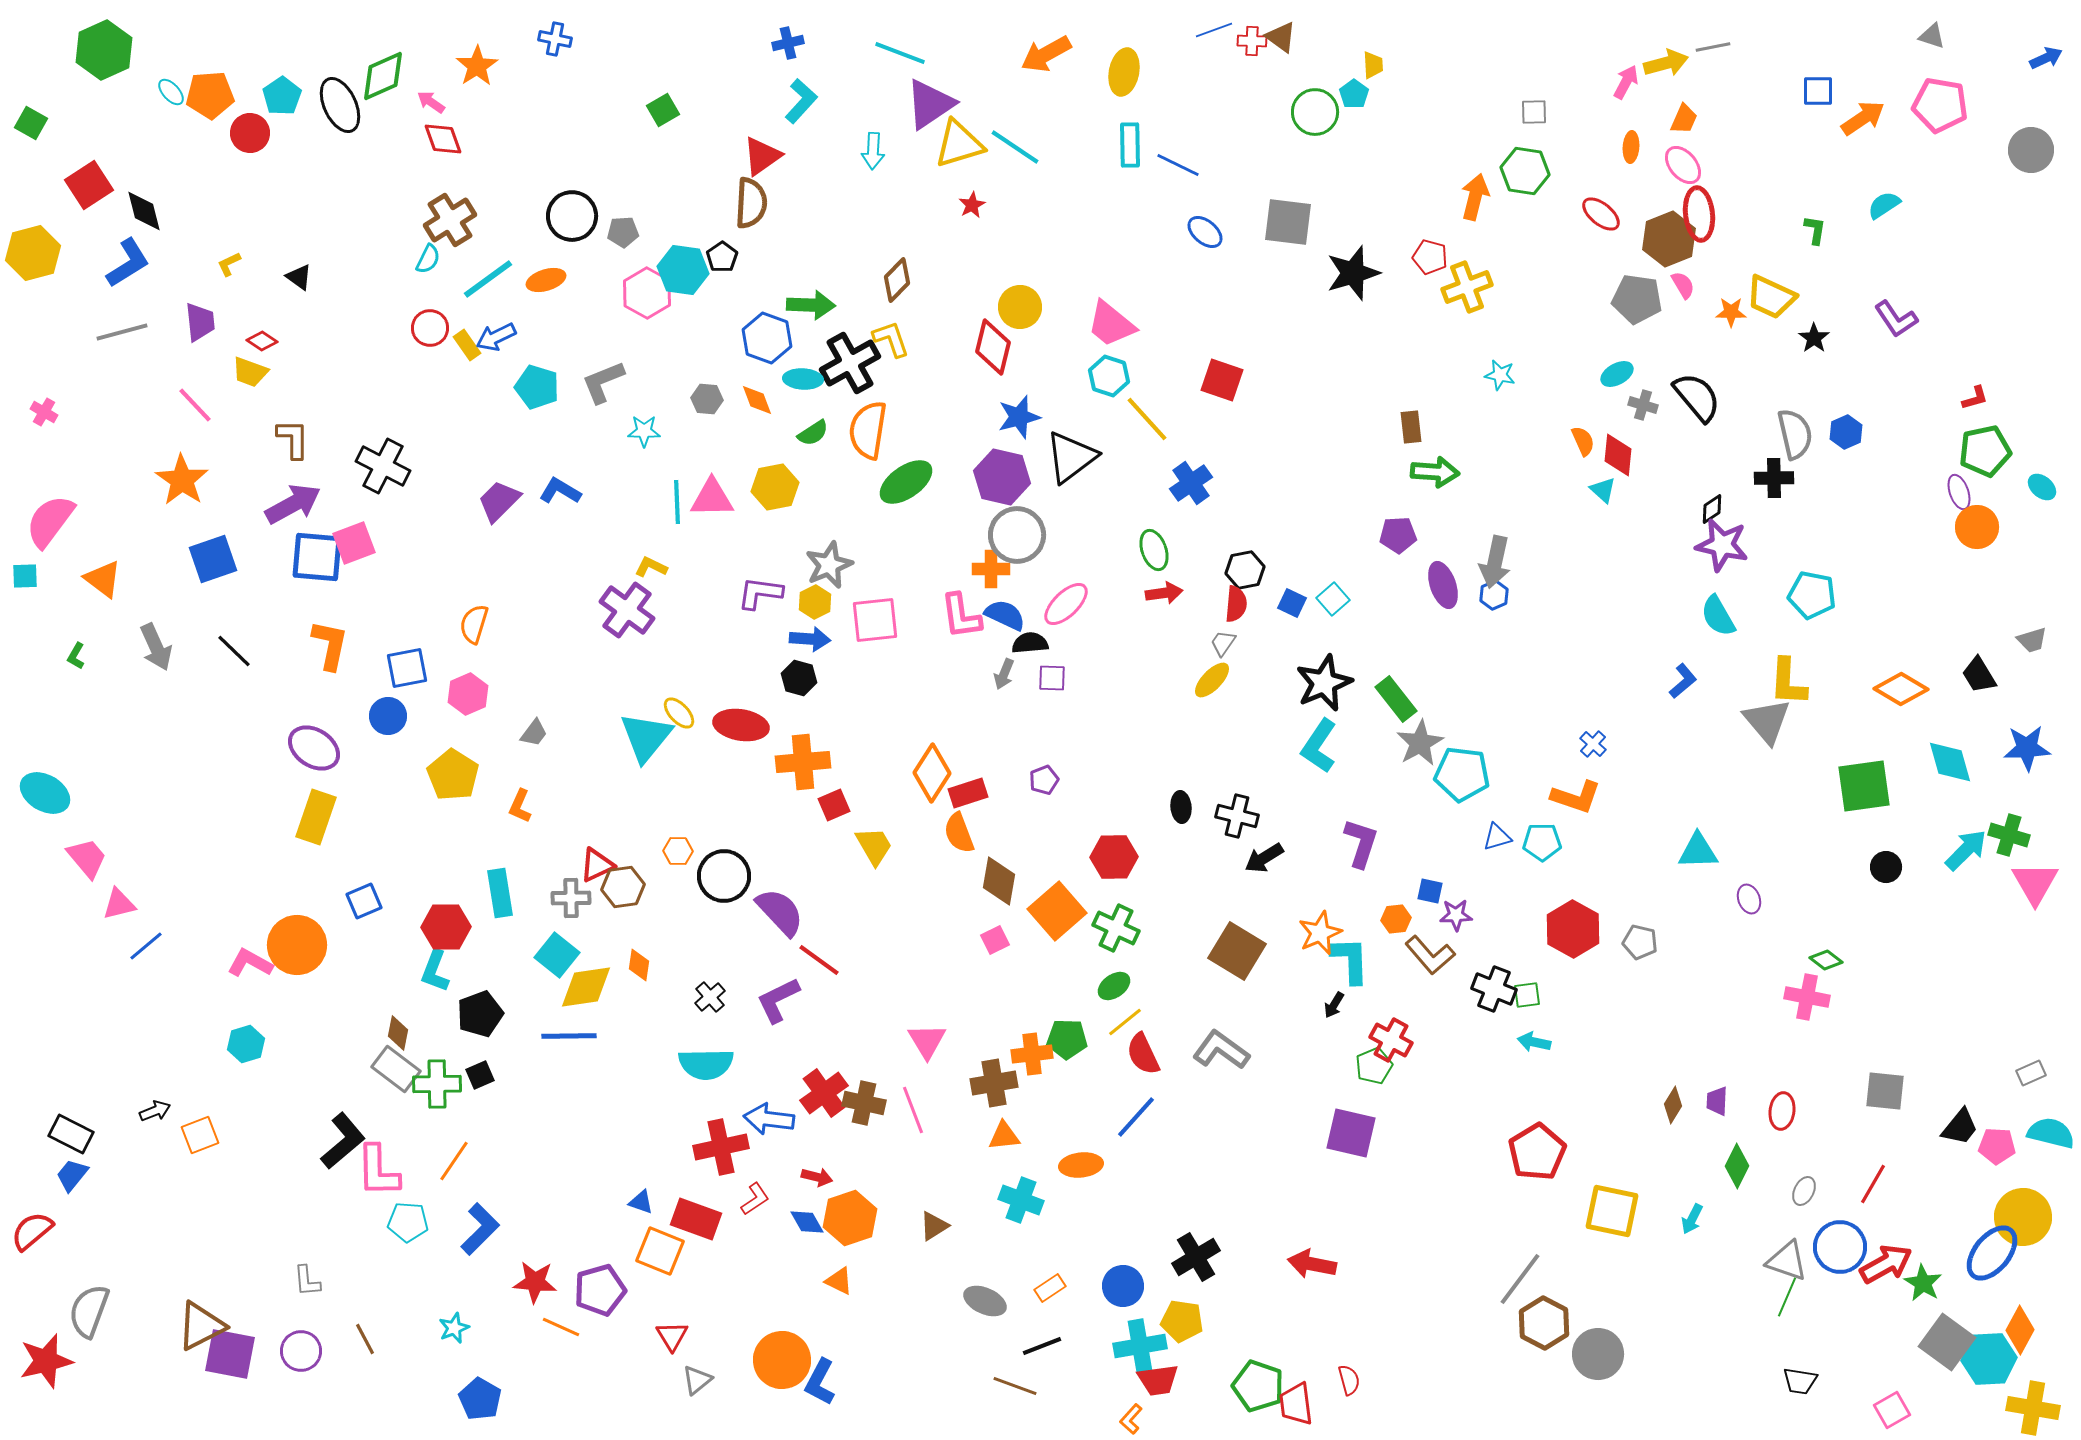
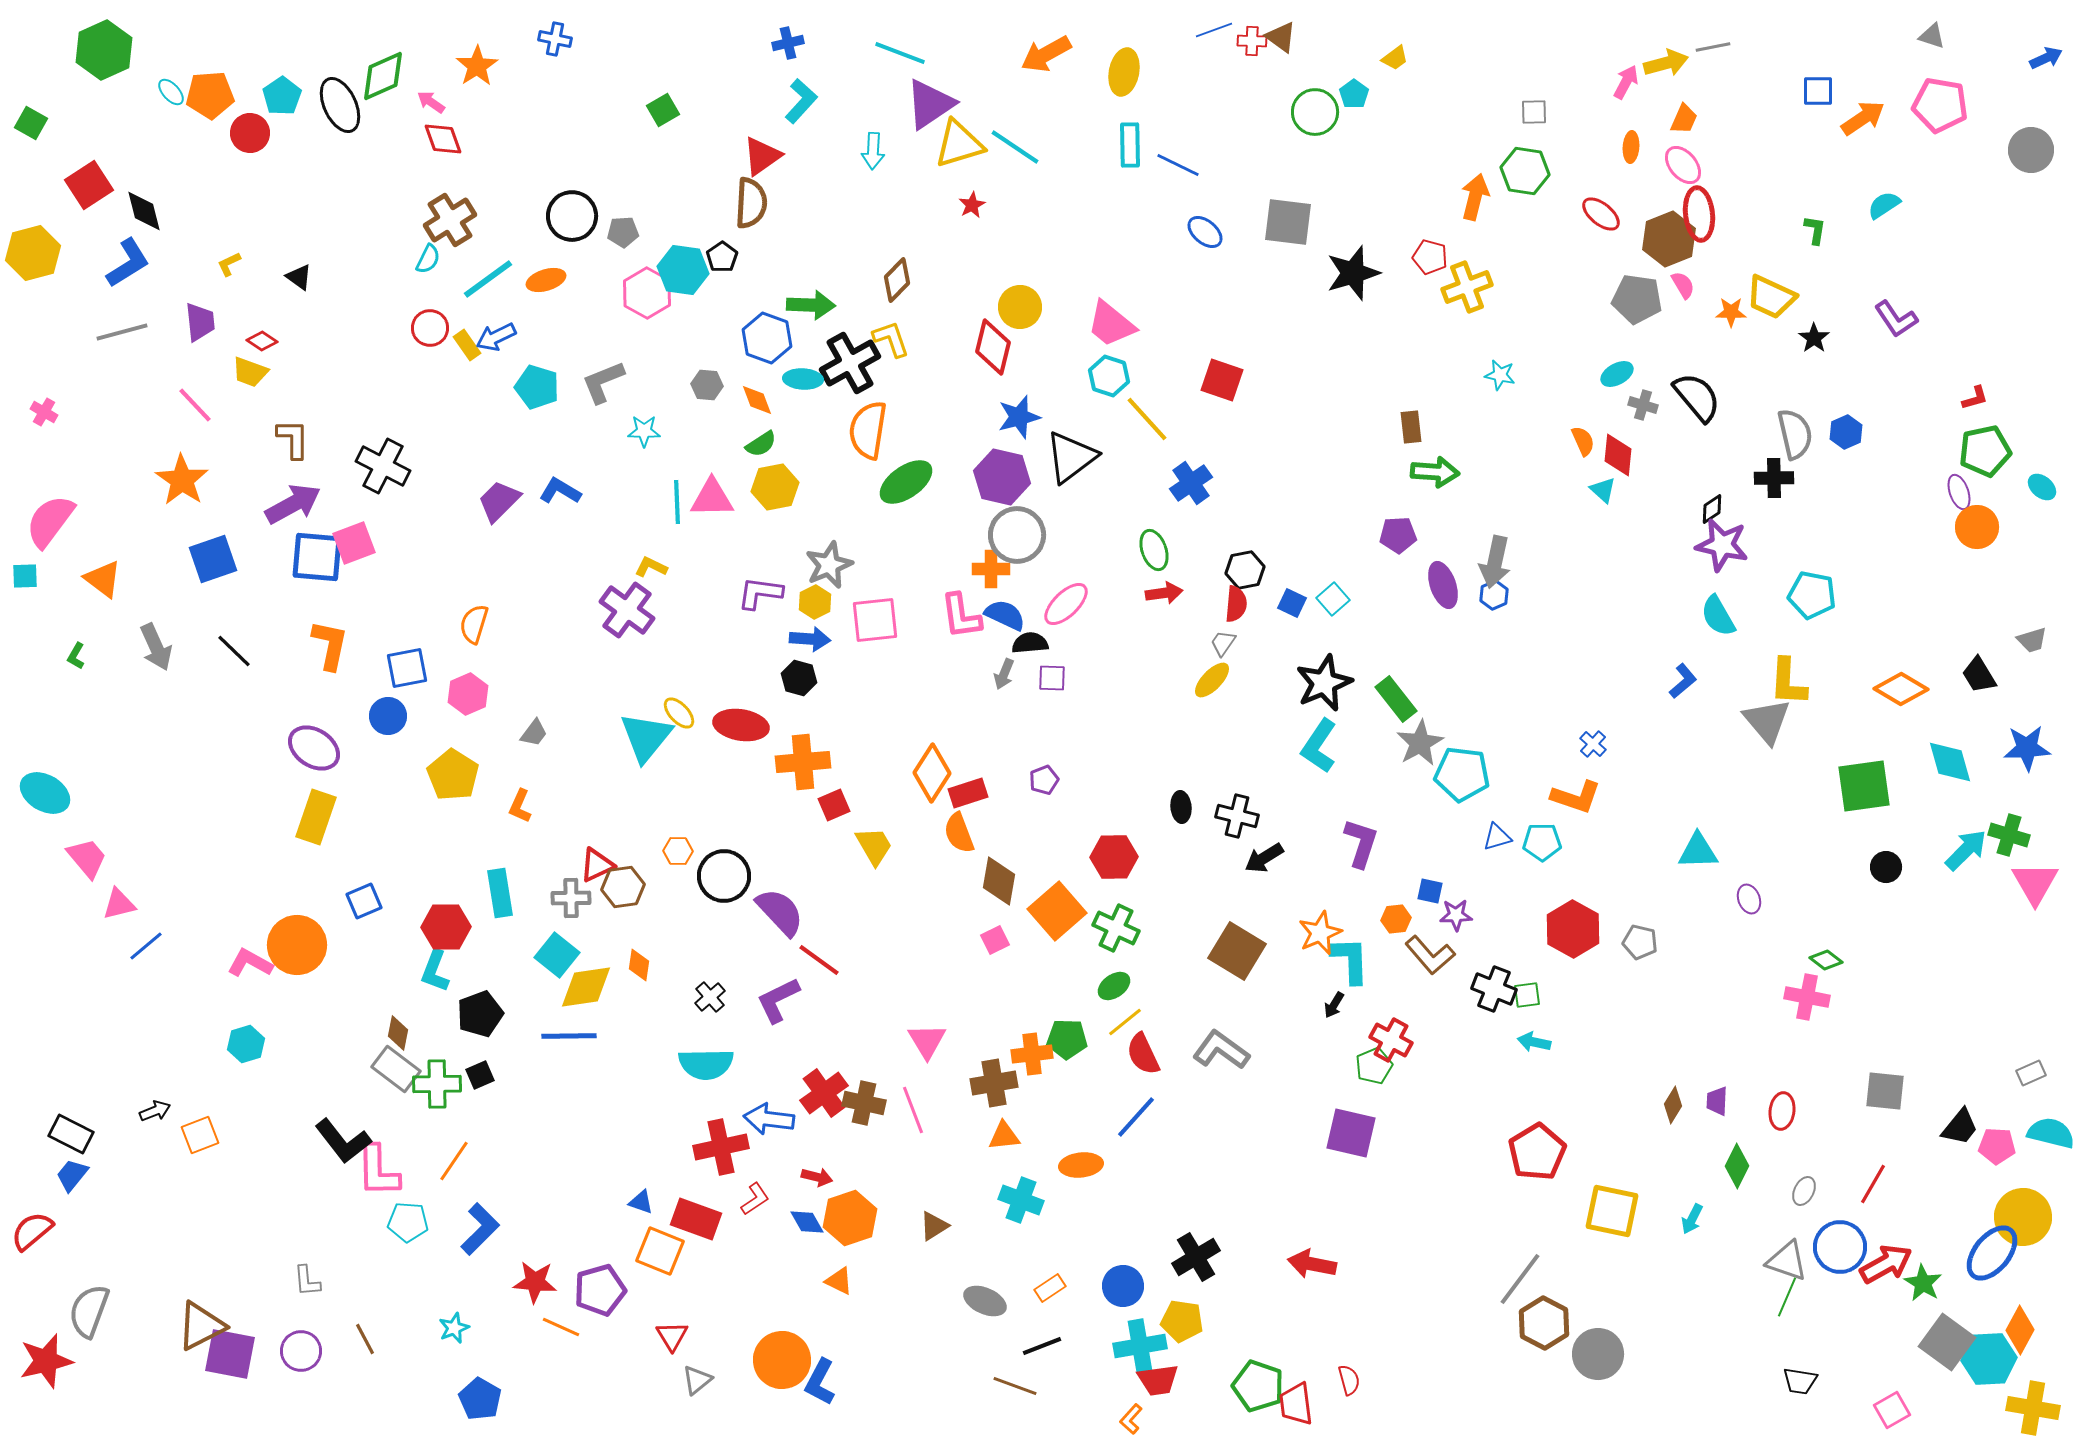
yellow trapezoid at (1373, 65): moved 22 px right, 7 px up; rotated 56 degrees clockwise
gray hexagon at (707, 399): moved 14 px up
green semicircle at (813, 433): moved 52 px left, 11 px down
black L-shape at (343, 1141): rotated 92 degrees clockwise
